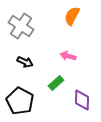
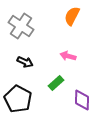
black pentagon: moved 2 px left, 2 px up
